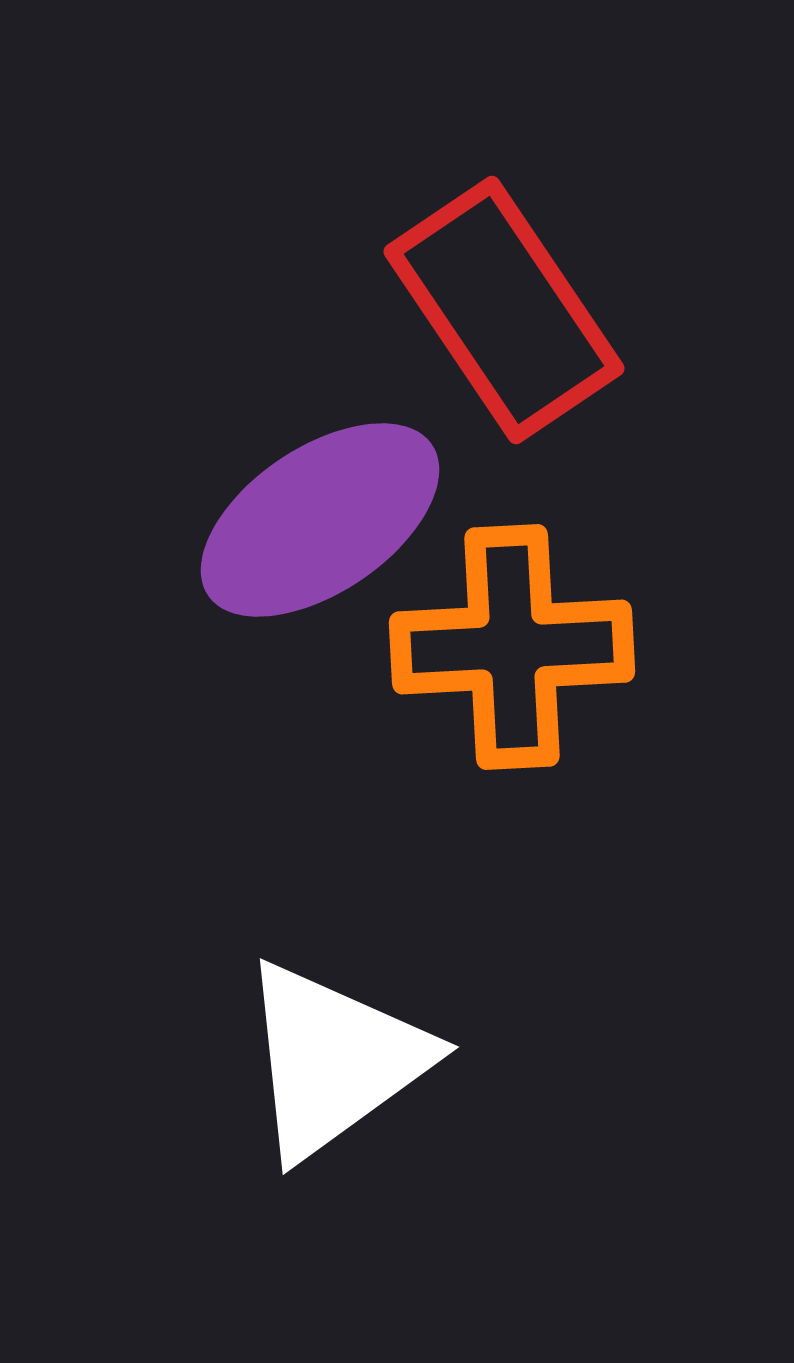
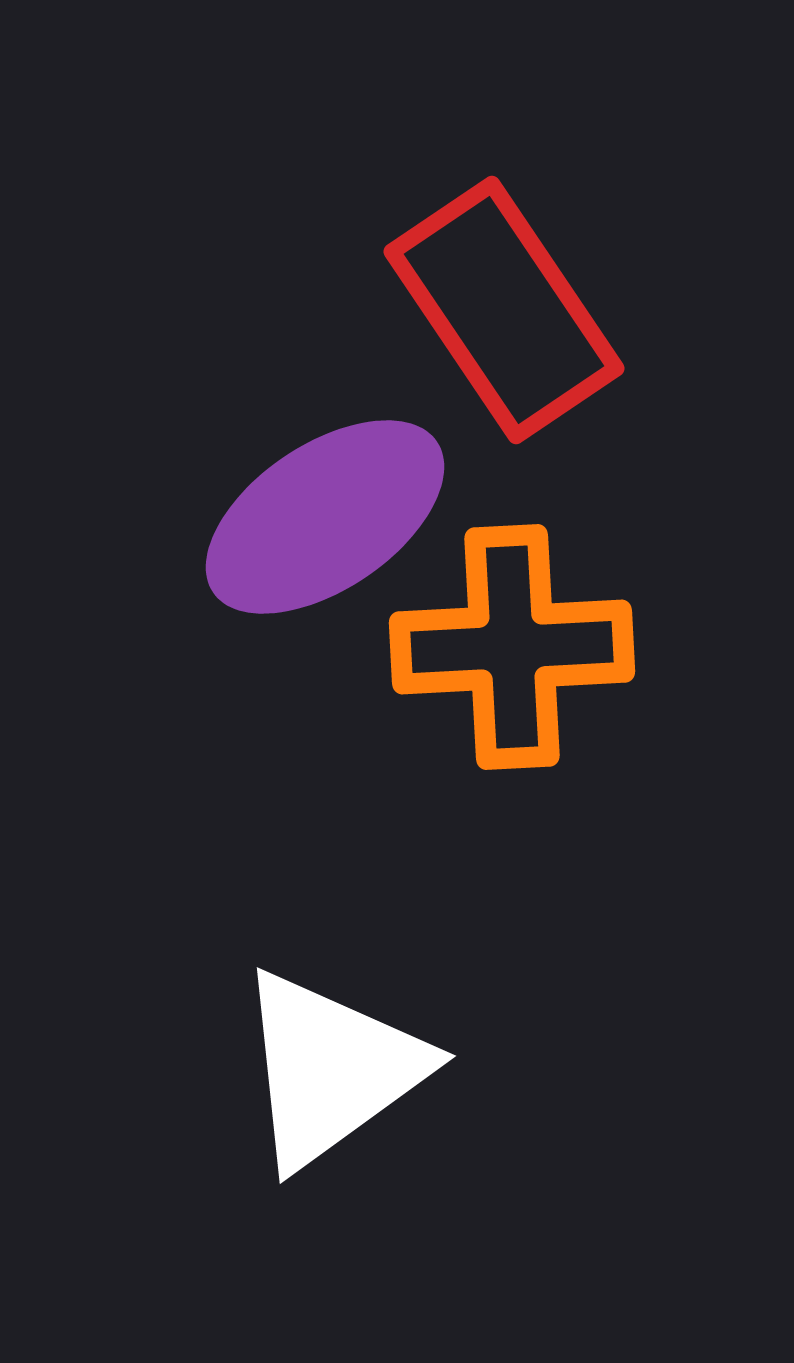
purple ellipse: moved 5 px right, 3 px up
white triangle: moved 3 px left, 9 px down
